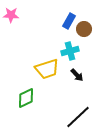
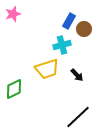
pink star: moved 2 px right, 1 px up; rotated 21 degrees counterclockwise
cyan cross: moved 8 px left, 6 px up
green diamond: moved 12 px left, 9 px up
